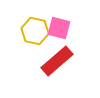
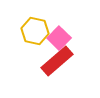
pink square: moved 10 px down; rotated 30 degrees clockwise
